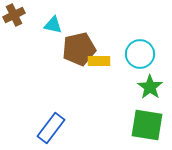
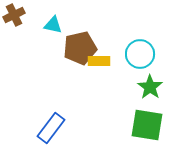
brown pentagon: moved 1 px right, 1 px up
